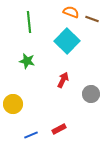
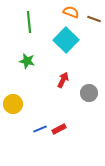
brown line: moved 2 px right
cyan square: moved 1 px left, 1 px up
gray circle: moved 2 px left, 1 px up
blue line: moved 9 px right, 6 px up
